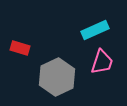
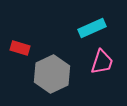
cyan rectangle: moved 3 px left, 2 px up
gray hexagon: moved 5 px left, 3 px up
